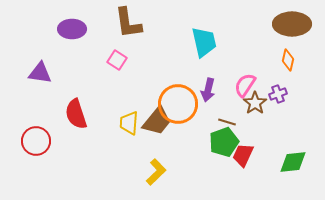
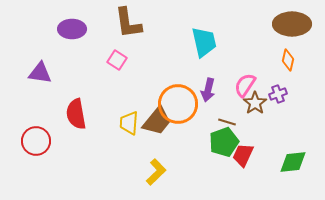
red semicircle: rotated 8 degrees clockwise
